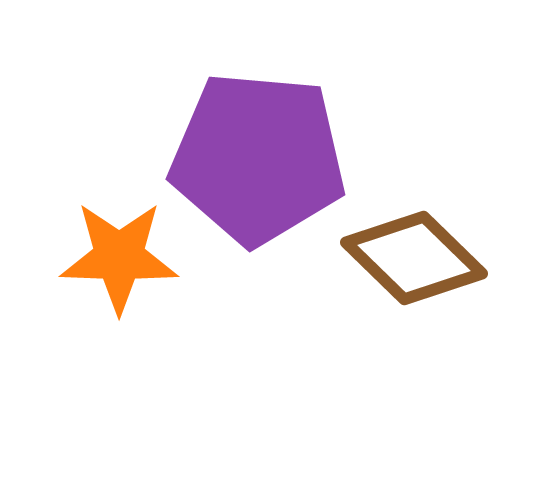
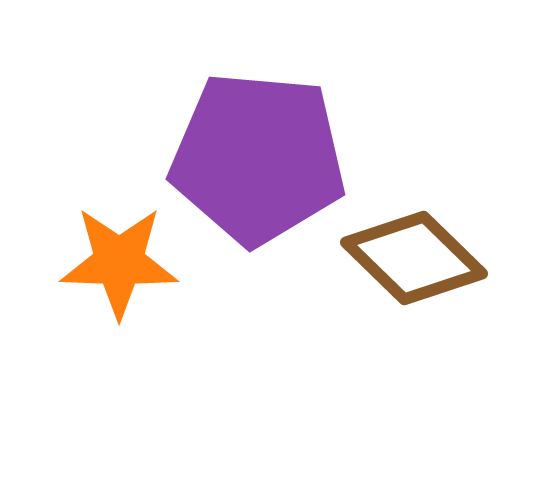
orange star: moved 5 px down
